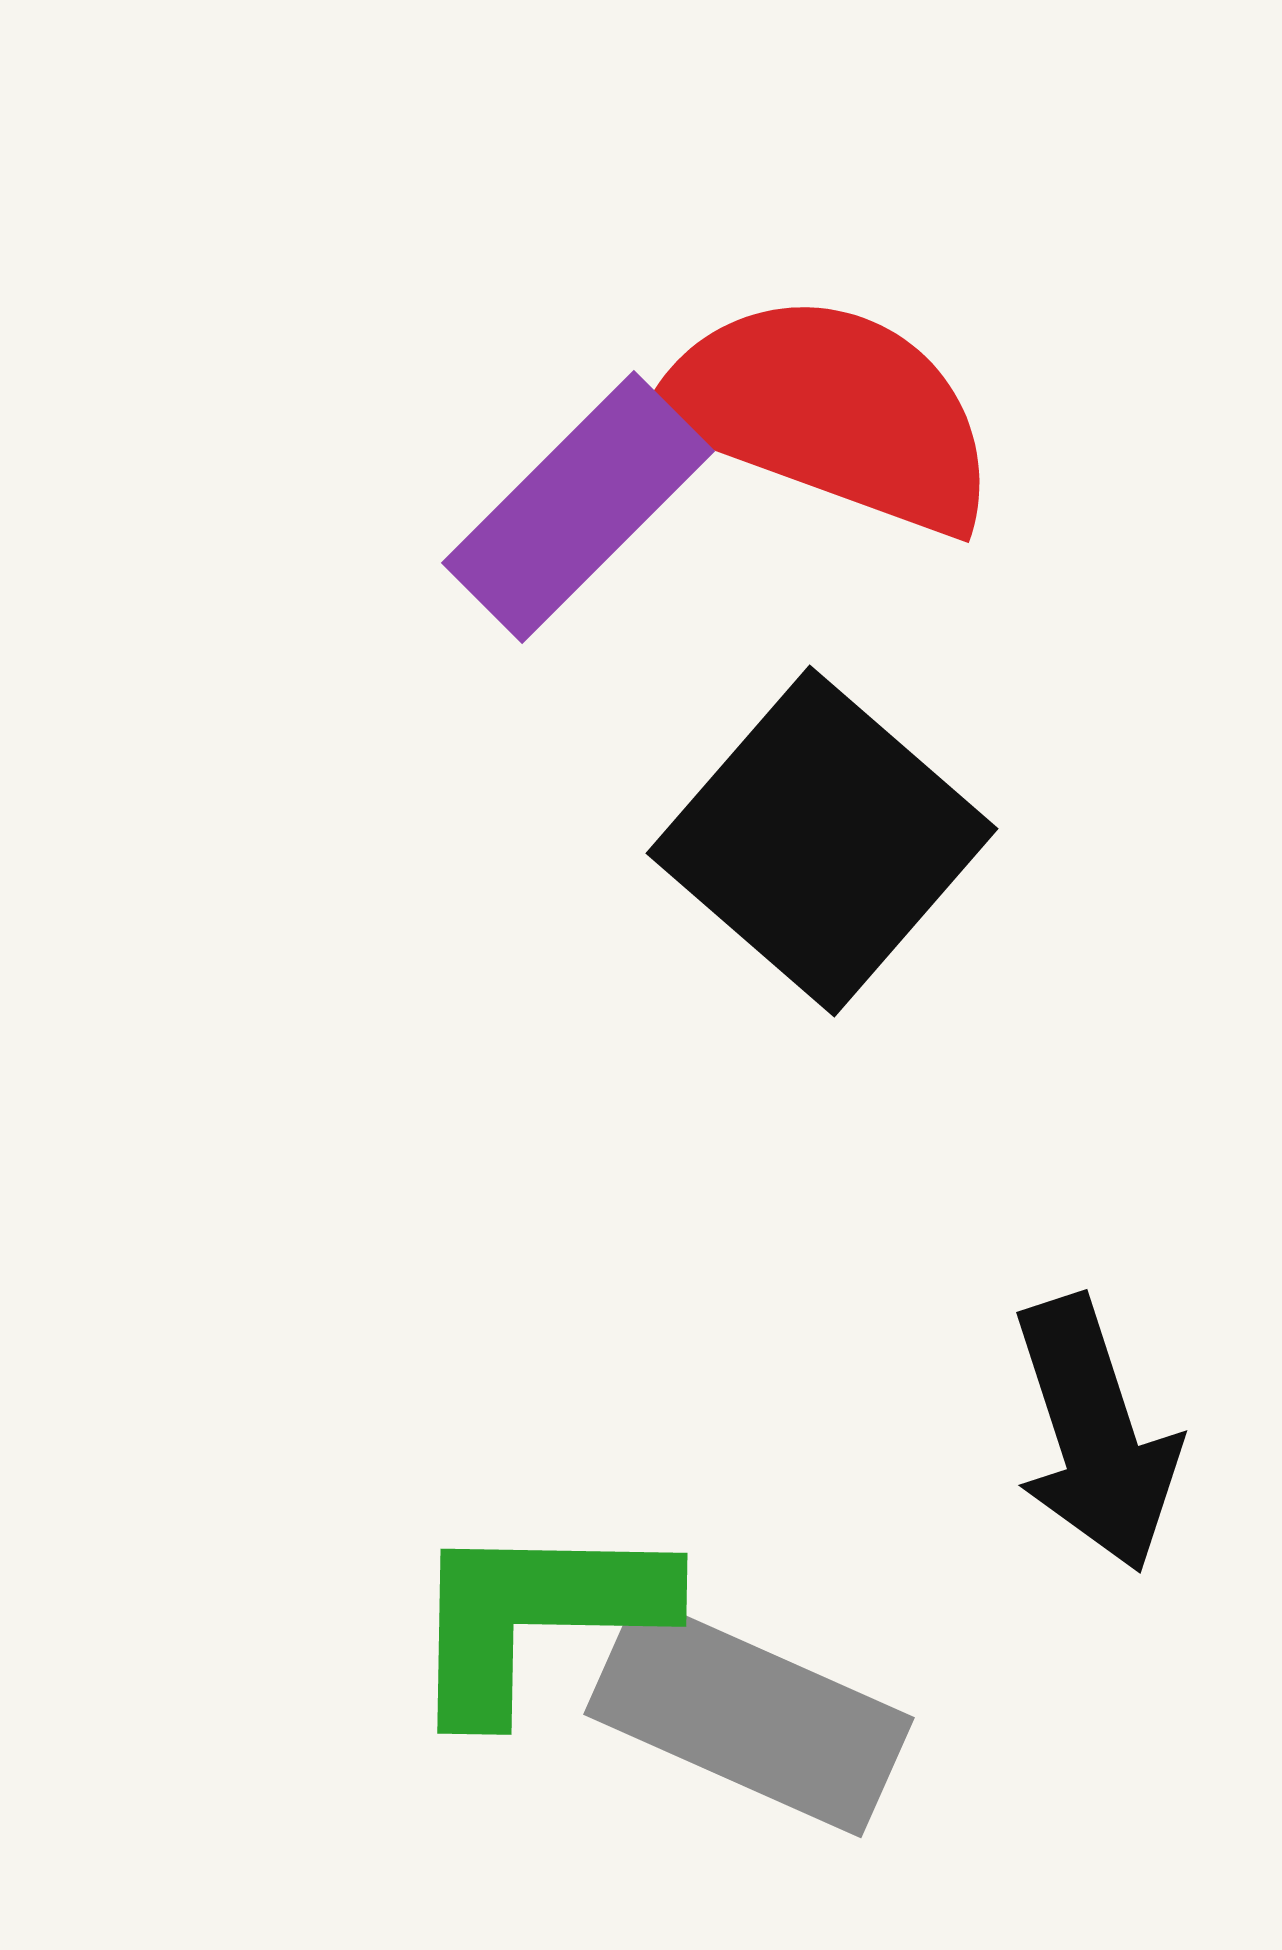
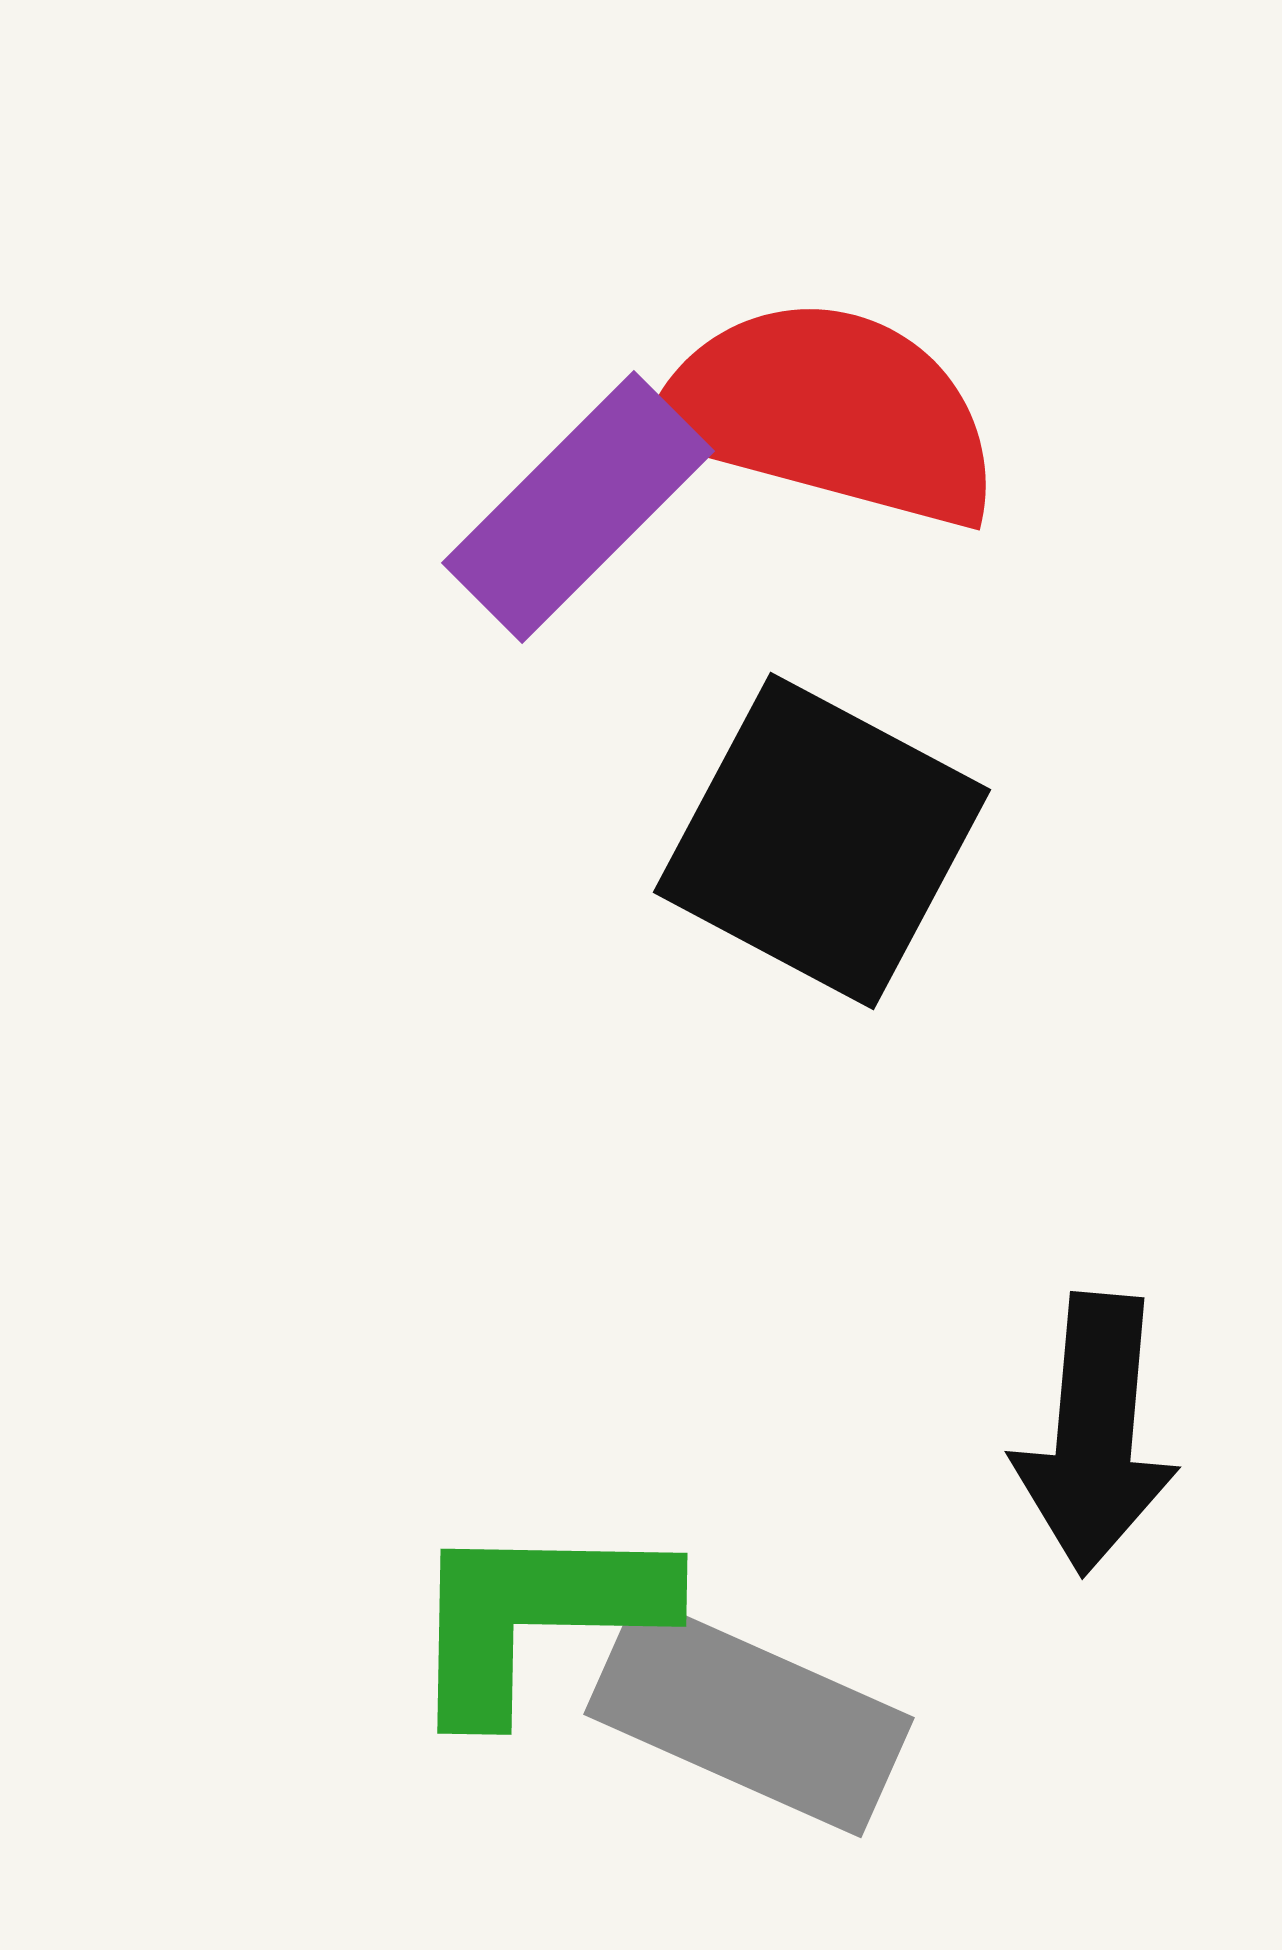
red semicircle: rotated 5 degrees counterclockwise
black square: rotated 13 degrees counterclockwise
black arrow: rotated 23 degrees clockwise
